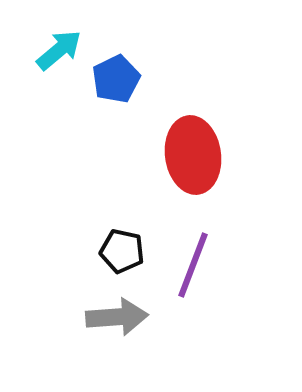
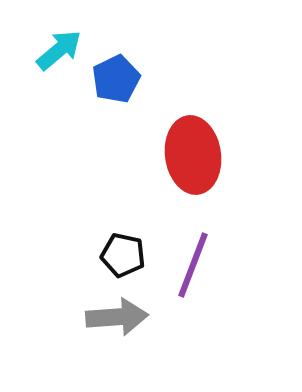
black pentagon: moved 1 px right, 4 px down
